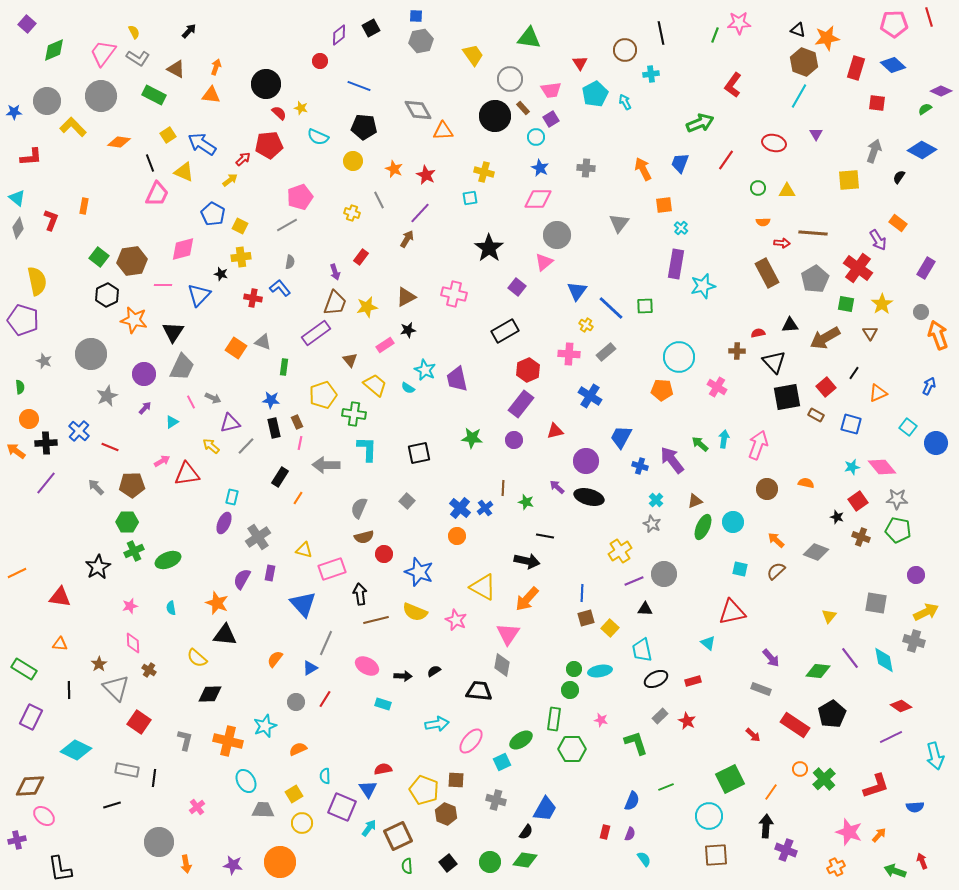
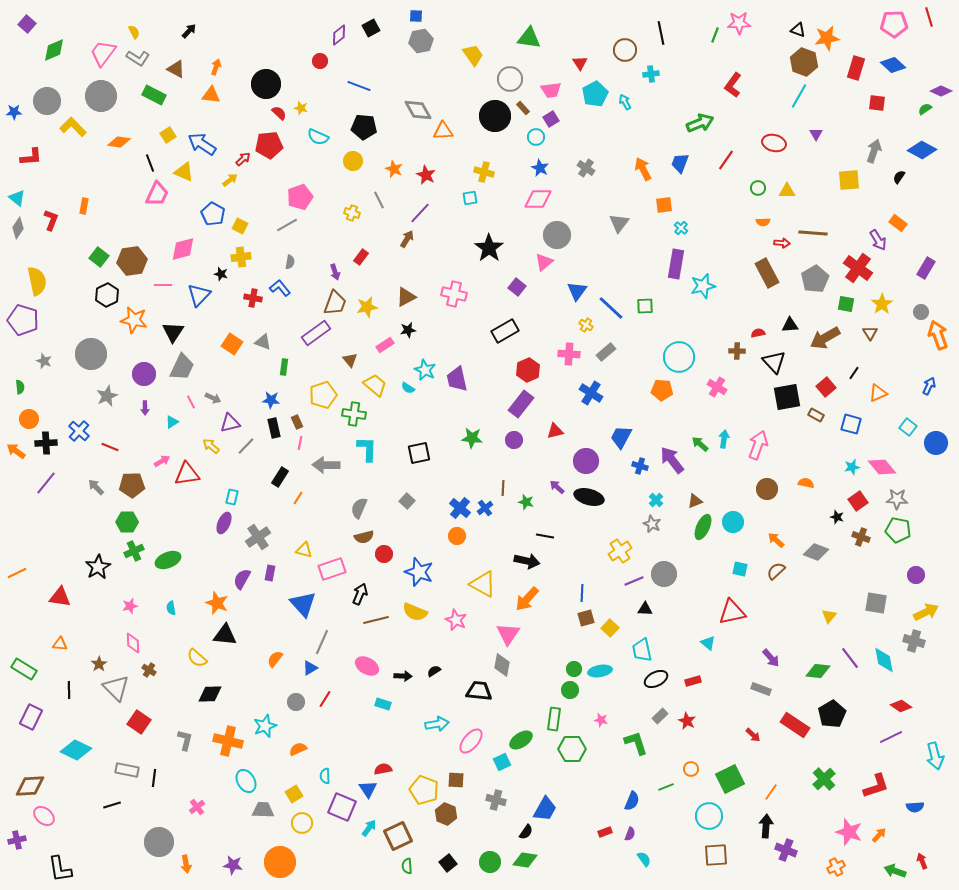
gray cross at (586, 168): rotated 30 degrees clockwise
orange square at (236, 348): moved 4 px left, 4 px up
blue cross at (590, 396): moved 1 px right, 3 px up
purple arrow at (145, 408): rotated 136 degrees clockwise
yellow triangle at (483, 587): moved 3 px up
black arrow at (360, 594): rotated 30 degrees clockwise
gray line at (326, 643): moved 4 px left, 1 px up
orange circle at (800, 769): moved 109 px left
red rectangle at (605, 832): rotated 56 degrees clockwise
